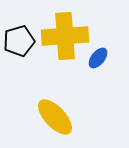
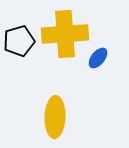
yellow cross: moved 2 px up
yellow ellipse: rotated 45 degrees clockwise
